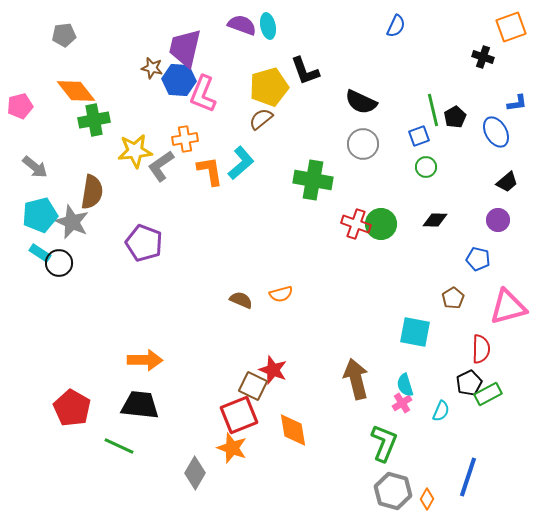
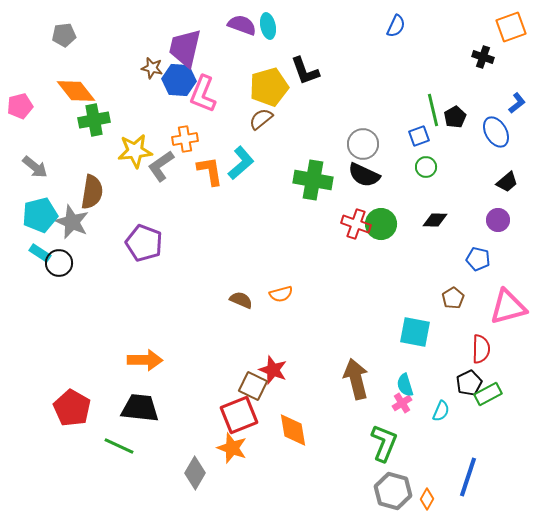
black semicircle at (361, 102): moved 3 px right, 73 px down
blue L-shape at (517, 103): rotated 30 degrees counterclockwise
black trapezoid at (140, 405): moved 3 px down
